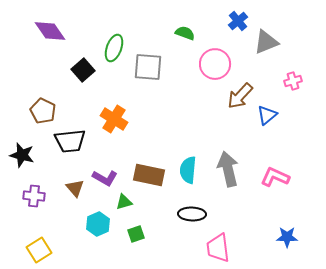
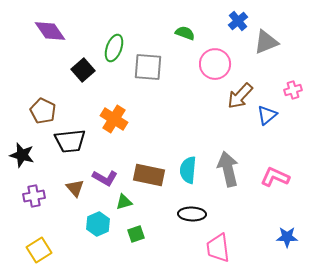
pink cross: moved 9 px down
purple cross: rotated 15 degrees counterclockwise
